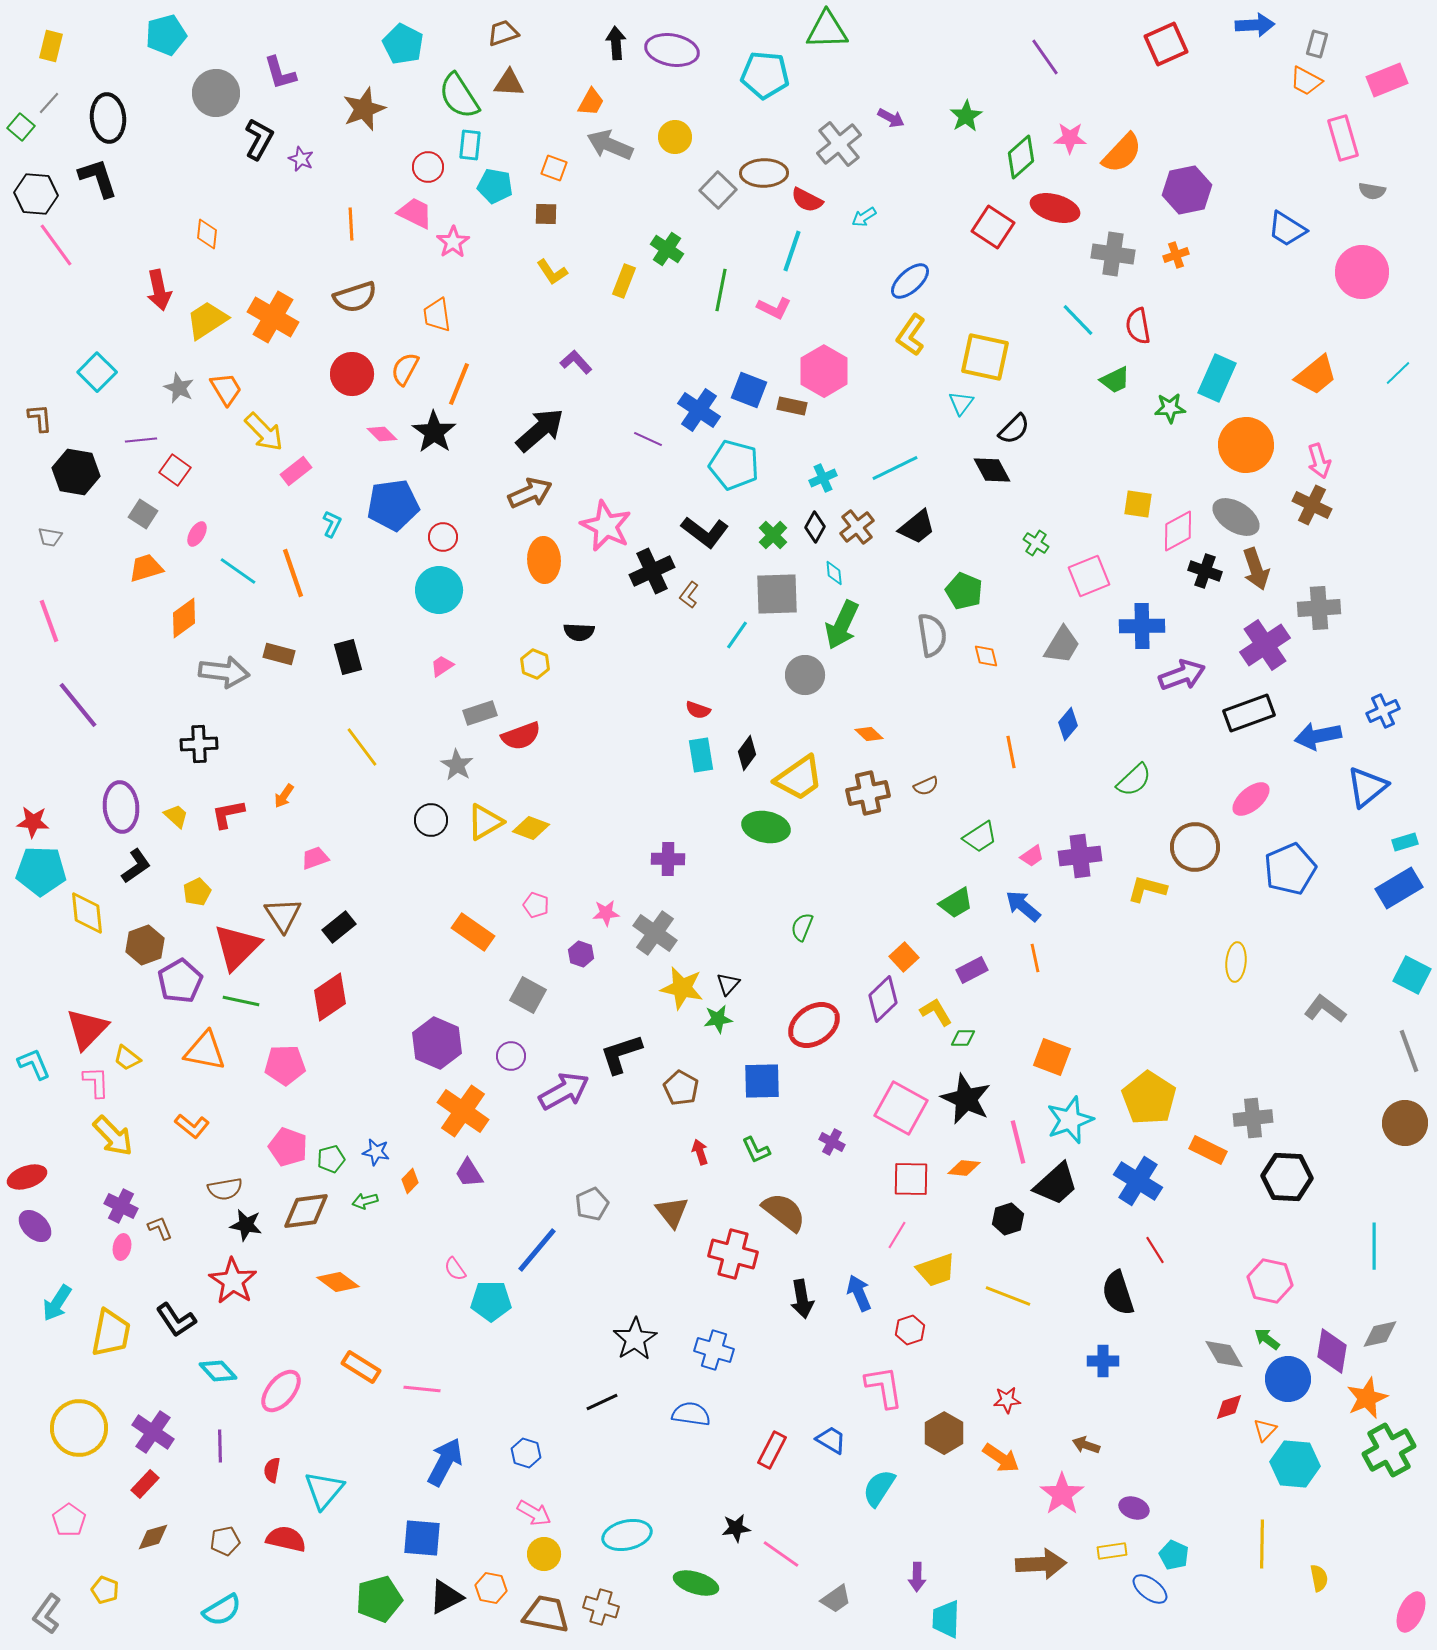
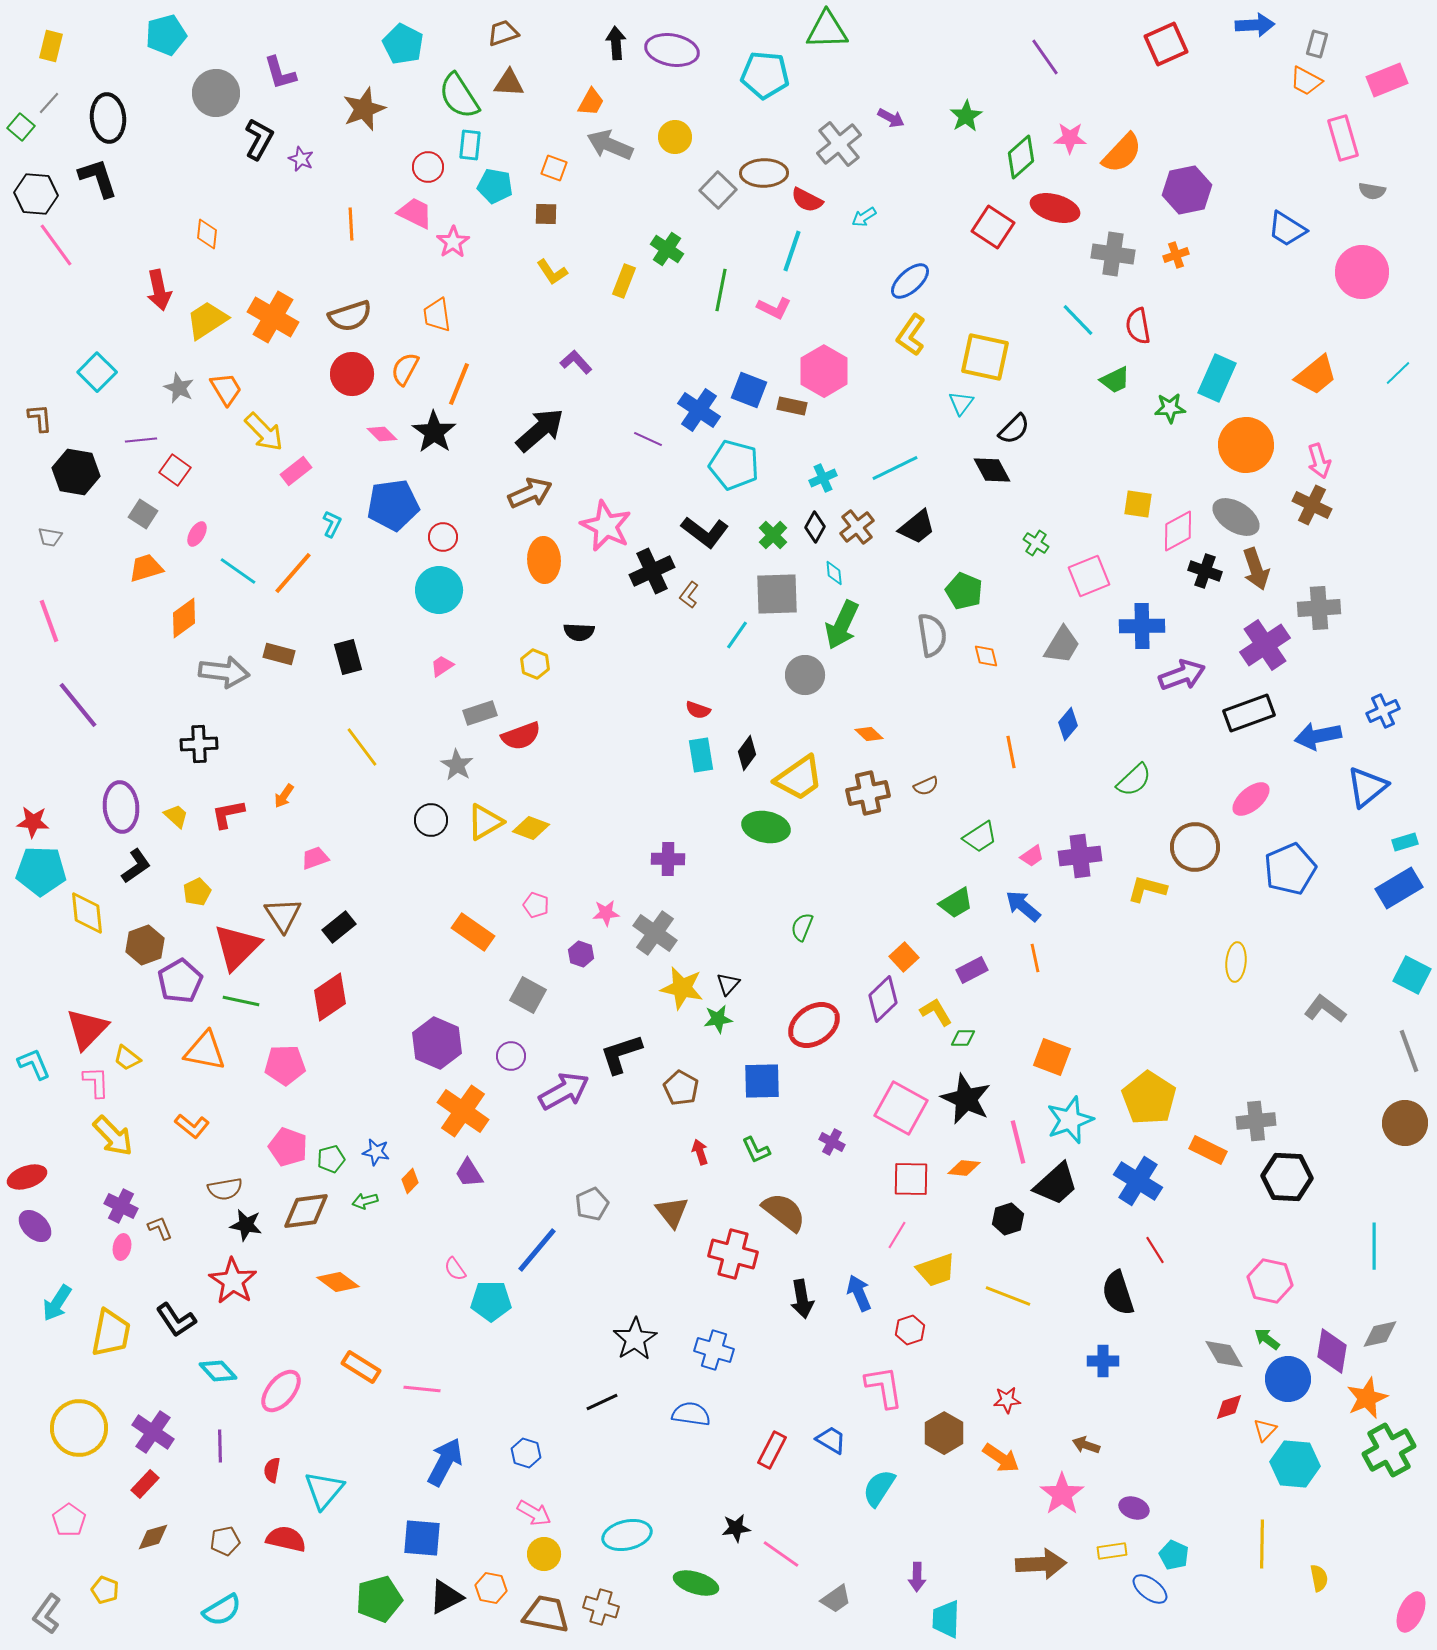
brown semicircle at (355, 297): moved 5 px left, 19 px down
orange line at (293, 573): rotated 60 degrees clockwise
gray cross at (1253, 1118): moved 3 px right, 3 px down
